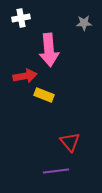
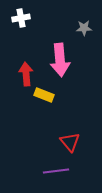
gray star: moved 5 px down
pink arrow: moved 11 px right, 10 px down
red arrow: moved 1 px right, 2 px up; rotated 85 degrees counterclockwise
